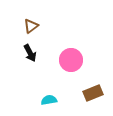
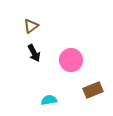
black arrow: moved 4 px right
brown rectangle: moved 3 px up
